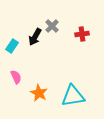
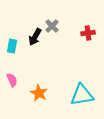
red cross: moved 6 px right, 1 px up
cyan rectangle: rotated 24 degrees counterclockwise
pink semicircle: moved 4 px left, 3 px down
cyan triangle: moved 9 px right, 1 px up
